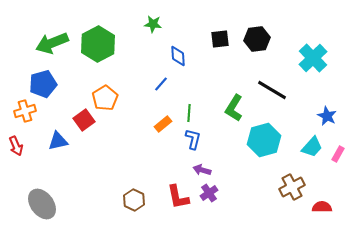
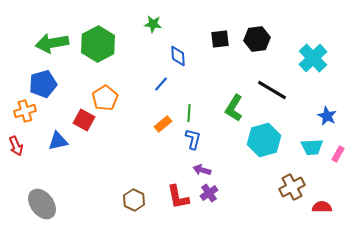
green arrow: rotated 12 degrees clockwise
red square: rotated 25 degrees counterclockwise
cyan trapezoid: rotated 45 degrees clockwise
